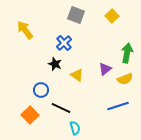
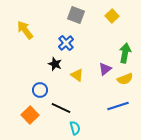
blue cross: moved 2 px right
green arrow: moved 2 px left
blue circle: moved 1 px left
